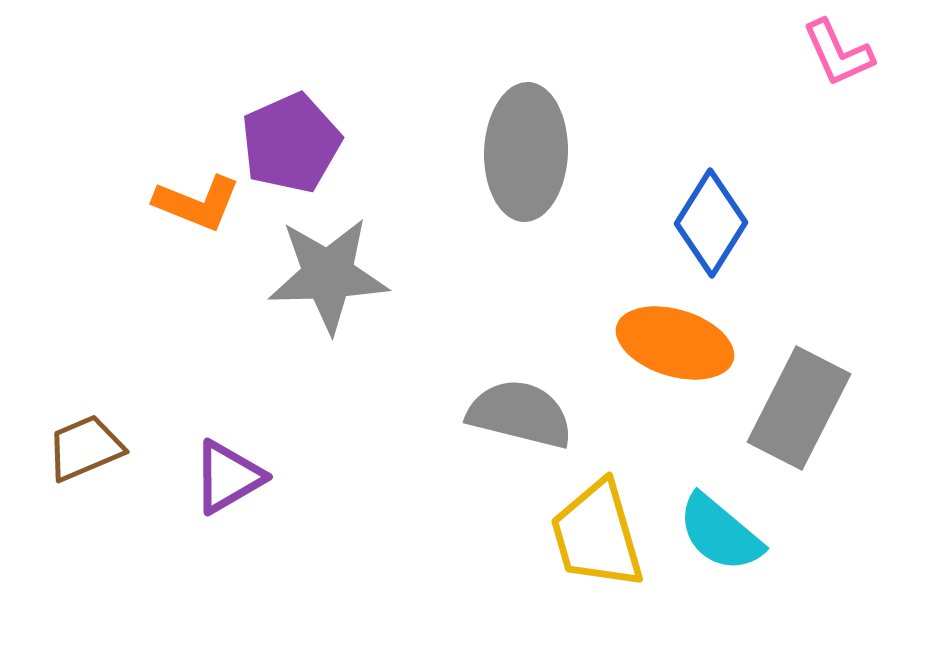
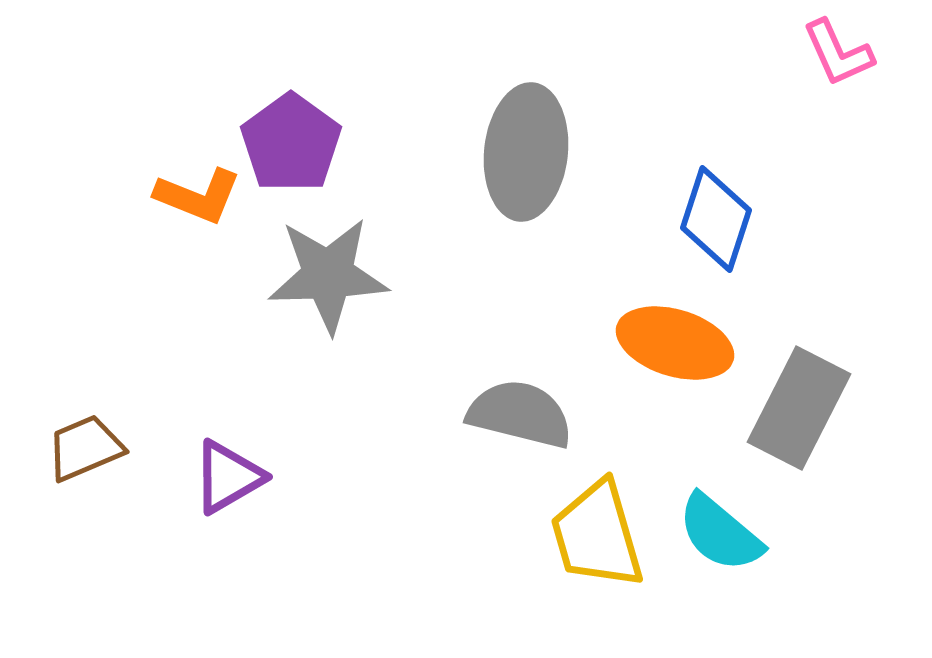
purple pentagon: rotated 12 degrees counterclockwise
gray ellipse: rotated 4 degrees clockwise
orange L-shape: moved 1 px right, 7 px up
blue diamond: moved 5 px right, 4 px up; rotated 14 degrees counterclockwise
